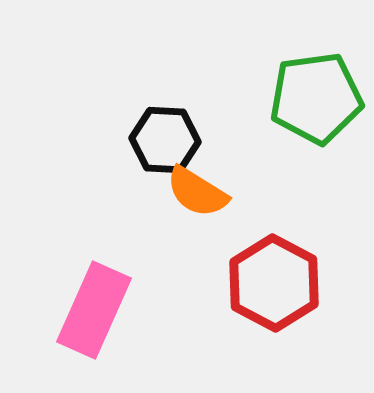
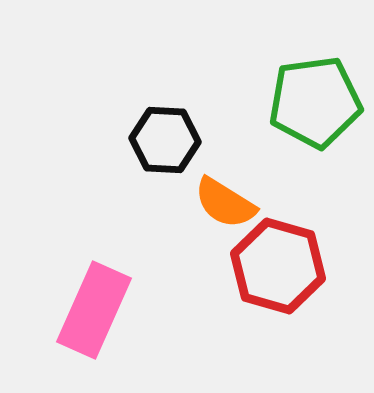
green pentagon: moved 1 px left, 4 px down
orange semicircle: moved 28 px right, 11 px down
red hexagon: moved 4 px right, 17 px up; rotated 12 degrees counterclockwise
